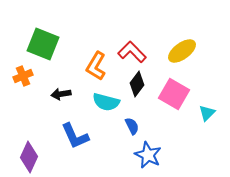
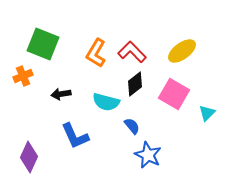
orange L-shape: moved 13 px up
black diamond: moved 2 px left; rotated 15 degrees clockwise
blue semicircle: rotated 12 degrees counterclockwise
